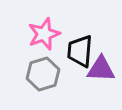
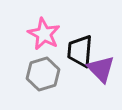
pink star: rotated 24 degrees counterclockwise
purple triangle: rotated 44 degrees clockwise
